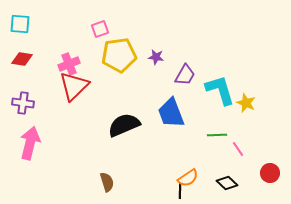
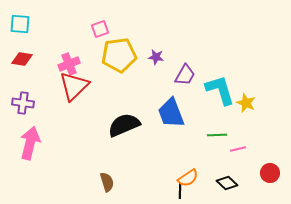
pink line: rotated 70 degrees counterclockwise
